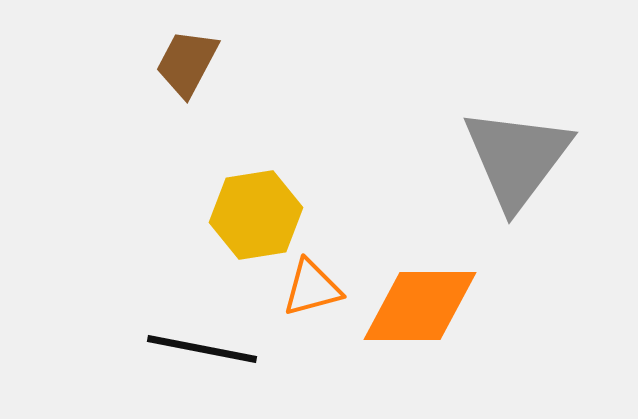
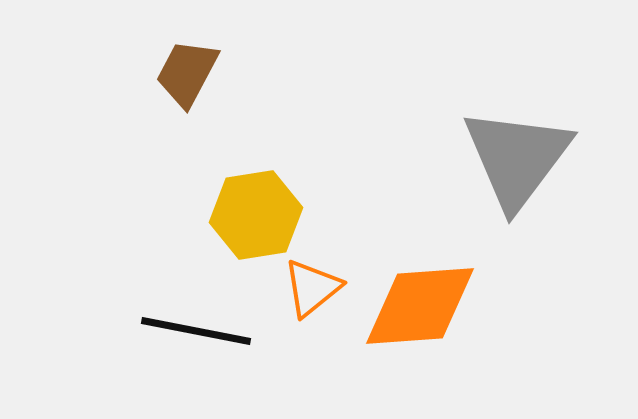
brown trapezoid: moved 10 px down
orange triangle: rotated 24 degrees counterclockwise
orange diamond: rotated 4 degrees counterclockwise
black line: moved 6 px left, 18 px up
